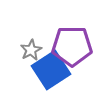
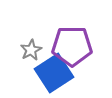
blue square: moved 3 px right, 3 px down
